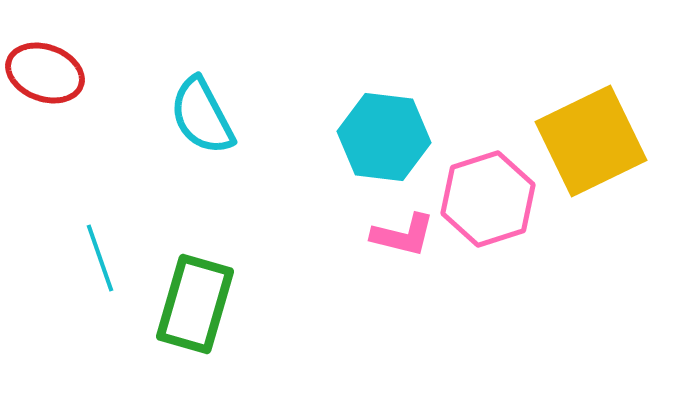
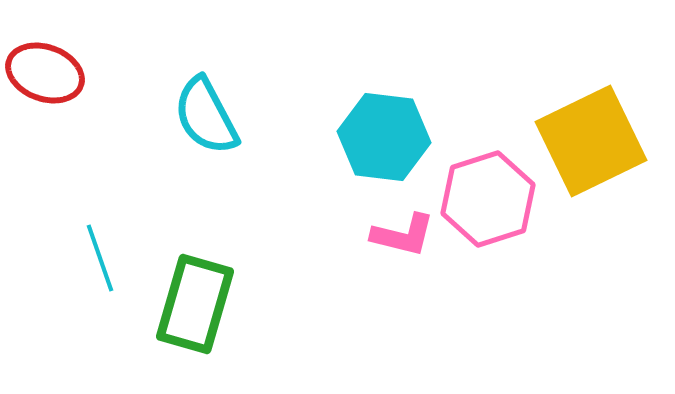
cyan semicircle: moved 4 px right
